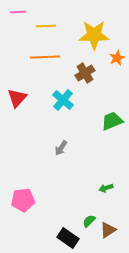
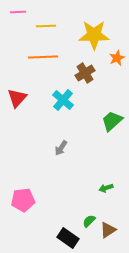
orange line: moved 2 px left
green trapezoid: rotated 20 degrees counterclockwise
